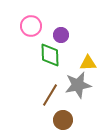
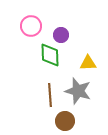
gray star: moved 6 px down; rotated 28 degrees clockwise
brown line: rotated 35 degrees counterclockwise
brown circle: moved 2 px right, 1 px down
